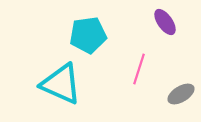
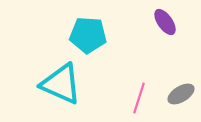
cyan pentagon: rotated 12 degrees clockwise
pink line: moved 29 px down
